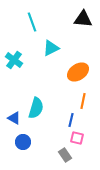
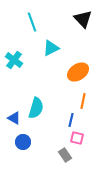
black triangle: rotated 42 degrees clockwise
